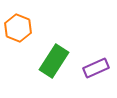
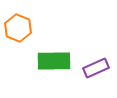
green rectangle: rotated 56 degrees clockwise
